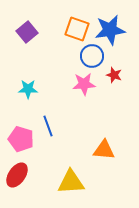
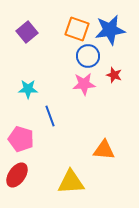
blue circle: moved 4 px left
blue line: moved 2 px right, 10 px up
